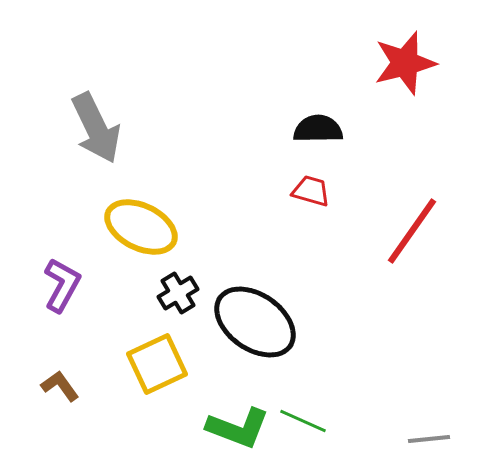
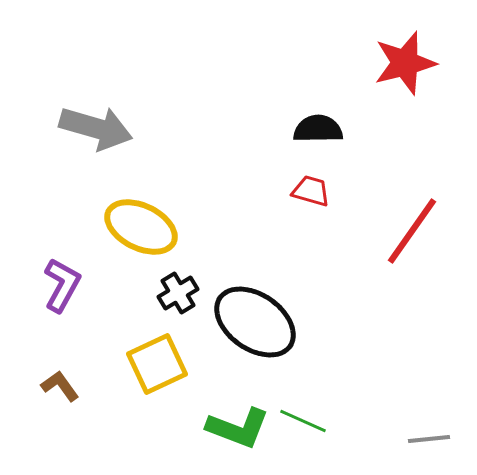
gray arrow: rotated 48 degrees counterclockwise
